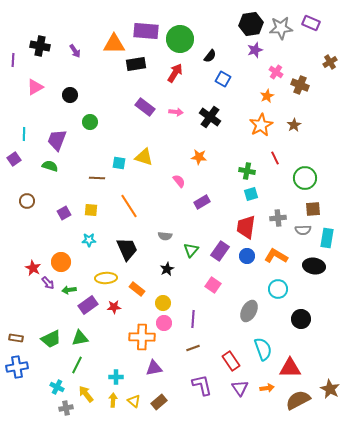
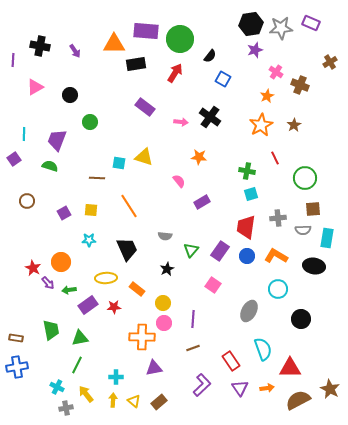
pink arrow at (176, 112): moved 5 px right, 10 px down
green trapezoid at (51, 339): moved 9 px up; rotated 75 degrees counterclockwise
purple L-shape at (202, 385): rotated 60 degrees clockwise
